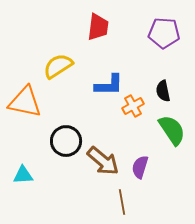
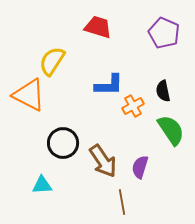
red trapezoid: rotated 80 degrees counterclockwise
purple pentagon: rotated 20 degrees clockwise
yellow semicircle: moved 6 px left, 5 px up; rotated 24 degrees counterclockwise
orange triangle: moved 4 px right, 7 px up; rotated 15 degrees clockwise
green semicircle: moved 1 px left
black circle: moved 3 px left, 2 px down
brown arrow: rotated 16 degrees clockwise
cyan triangle: moved 19 px right, 10 px down
